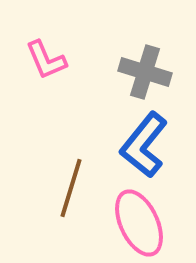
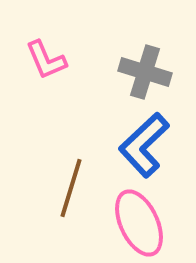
blue L-shape: rotated 8 degrees clockwise
